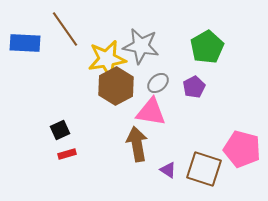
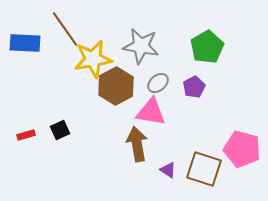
yellow star: moved 14 px left
red rectangle: moved 41 px left, 19 px up
